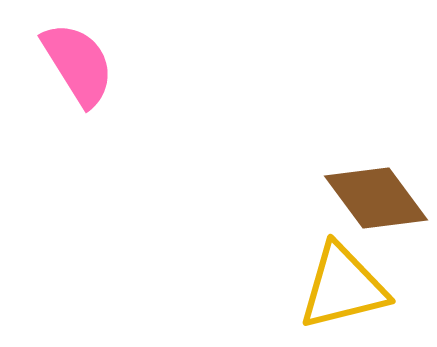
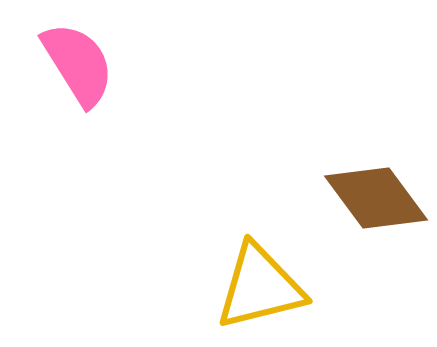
yellow triangle: moved 83 px left
